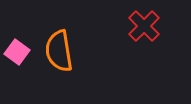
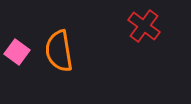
red cross: rotated 8 degrees counterclockwise
